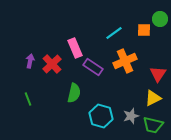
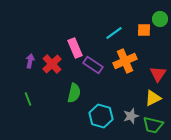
purple rectangle: moved 2 px up
